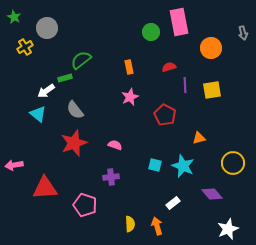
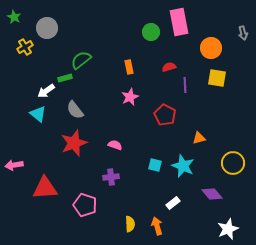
yellow square: moved 5 px right, 12 px up; rotated 18 degrees clockwise
